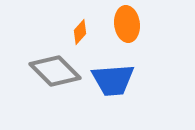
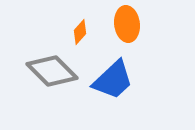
gray diamond: moved 3 px left
blue trapezoid: rotated 39 degrees counterclockwise
